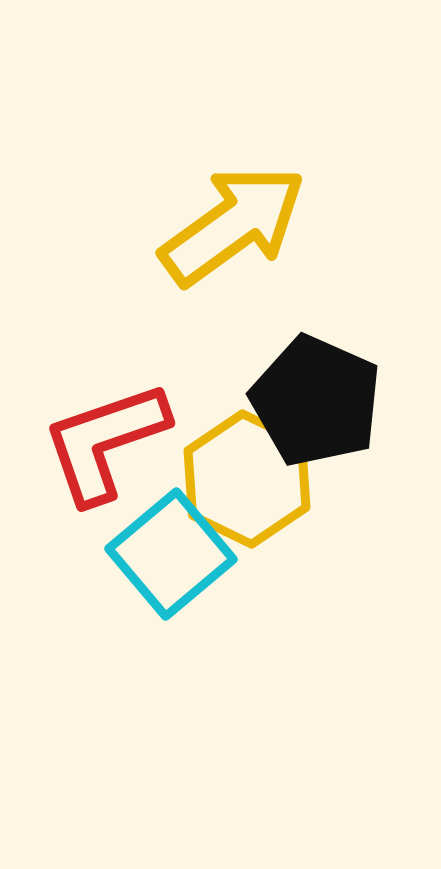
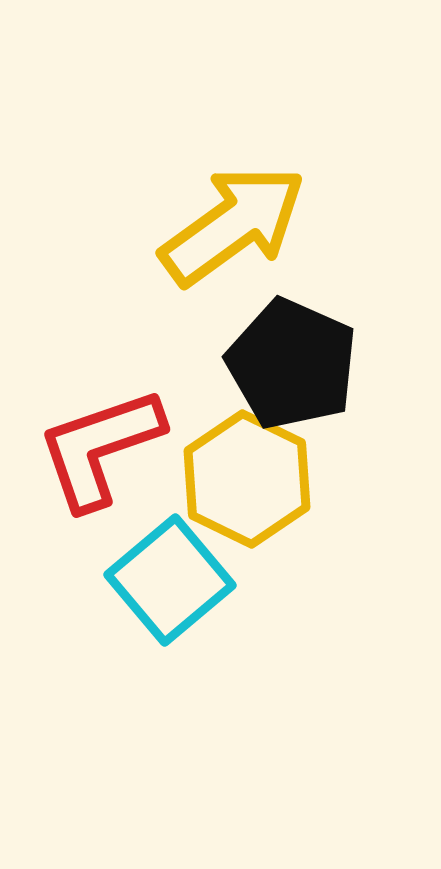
black pentagon: moved 24 px left, 37 px up
red L-shape: moved 5 px left, 6 px down
cyan square: moved 1 px left, 26 px down
